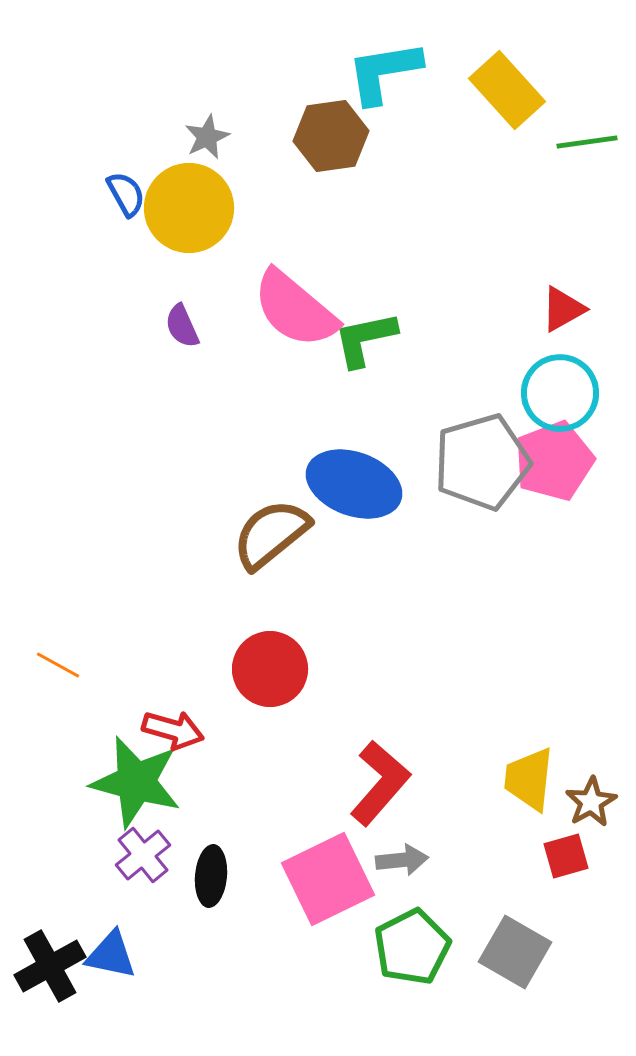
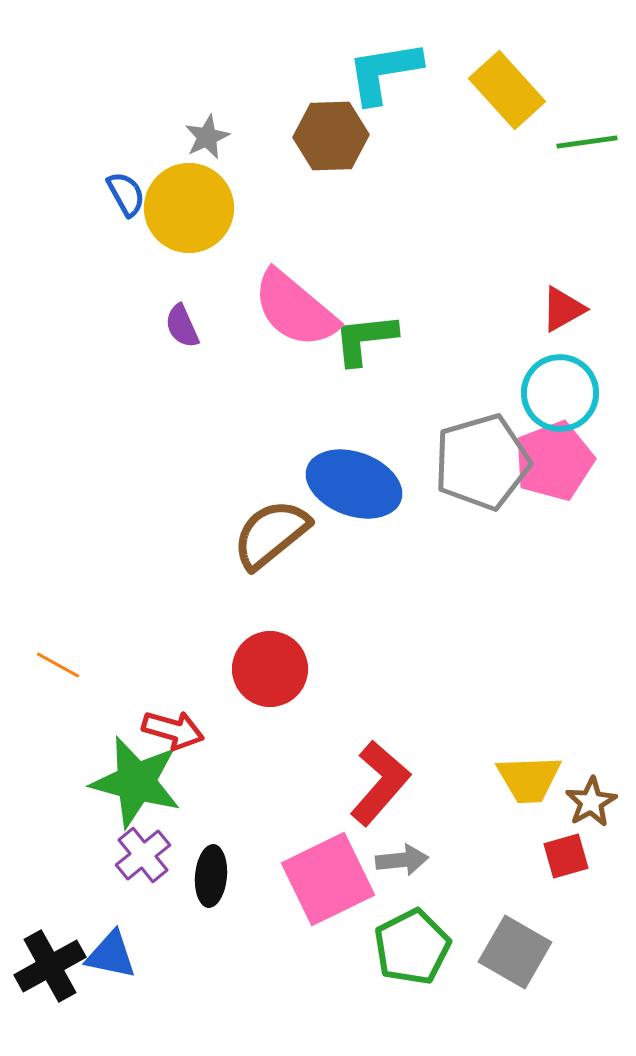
brown hexagon: rotated 6 degrees clockwise
green L-shape: rotated 6 degrees clockwise
yellow trapezoid: rotated 98 degrees counterclockwise
